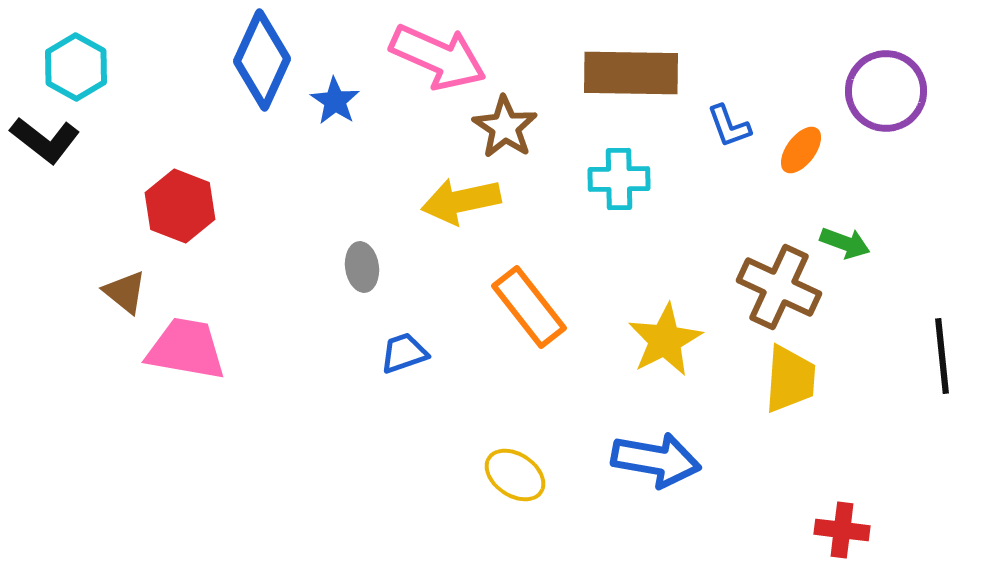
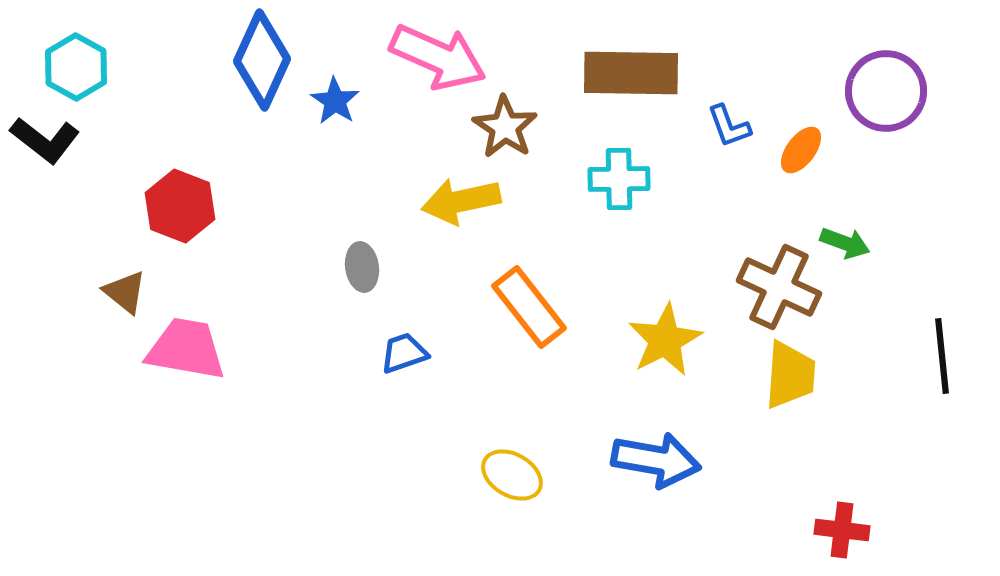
yellow trapezoid: moved 4 px up
yellow ellipse: moved 3 px left; rotated 4 degrees counterclockwise
